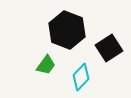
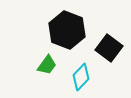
black square: rotated 20 degrees counterclockwise
green trapezoid: moved 1 px right
